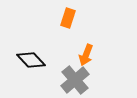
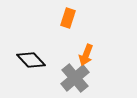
gray cross: moved 2 px up
